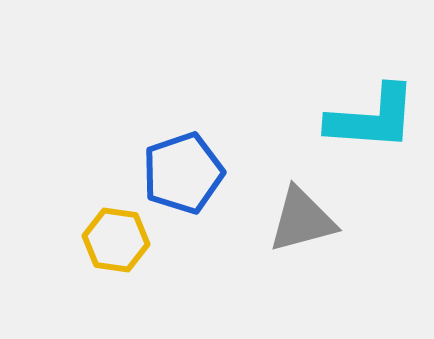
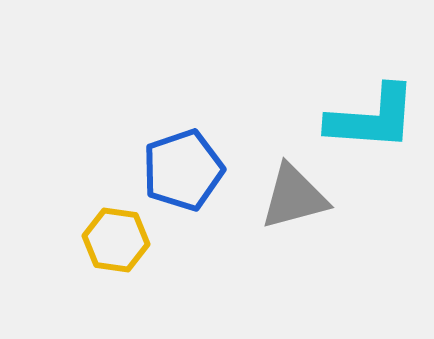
blue pentagon: moved 3 px up
gray triangle: moved 8 px left, 23 px up
